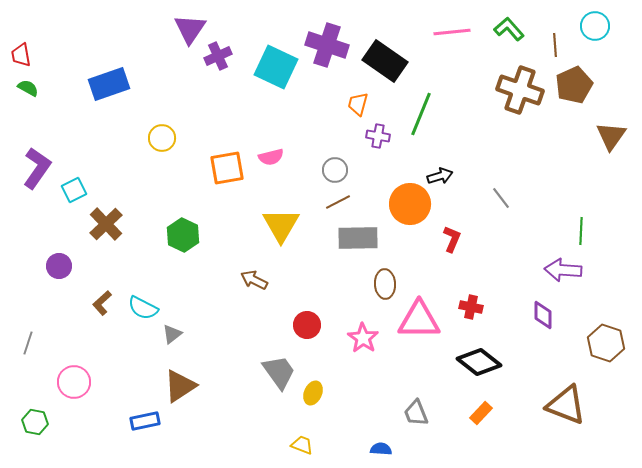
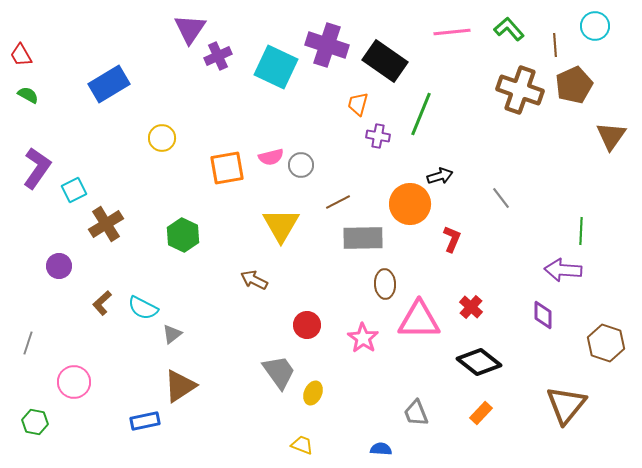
red trapezoid at (21, 55): rotated 20 degrees counterclockwise
blue rectangle at (109, 84): rotated 12 degrees counterclockwise
green semicircle at (28, 88): moved 7 px down
gray circle at (335, 170): moved 34 px left, 5 px up
brown cross at (106, 224): rotated 12 degrees clockwise
gray rectangle at (358, 238): moved 5 px right
red cross at (471, 307): rotated 30 degrees clockwise
brown triangle at (566, 405): rotated 48 degrees clockwise
